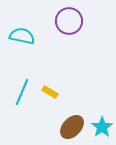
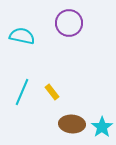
purple circle: moved 2 px down
yellow rectangle: moved 2 px right; rotated 21 degrees clockwise
brown ellipse: moved 3 px up; rotated 50 degrees clockwise
